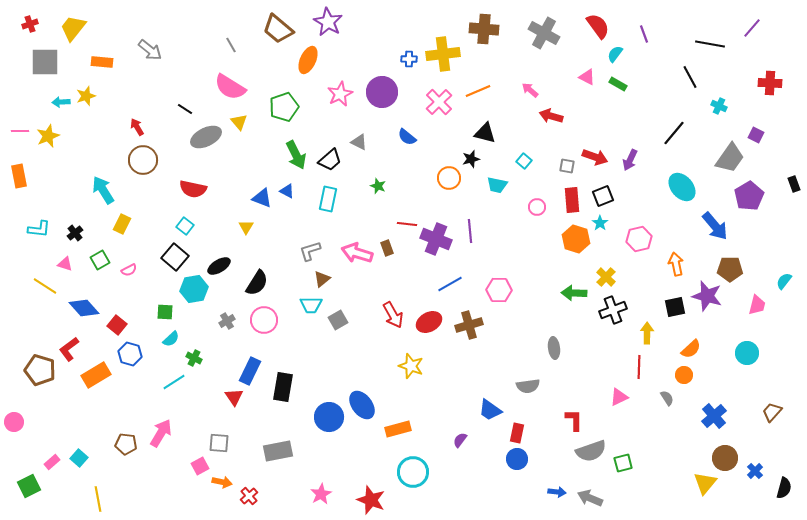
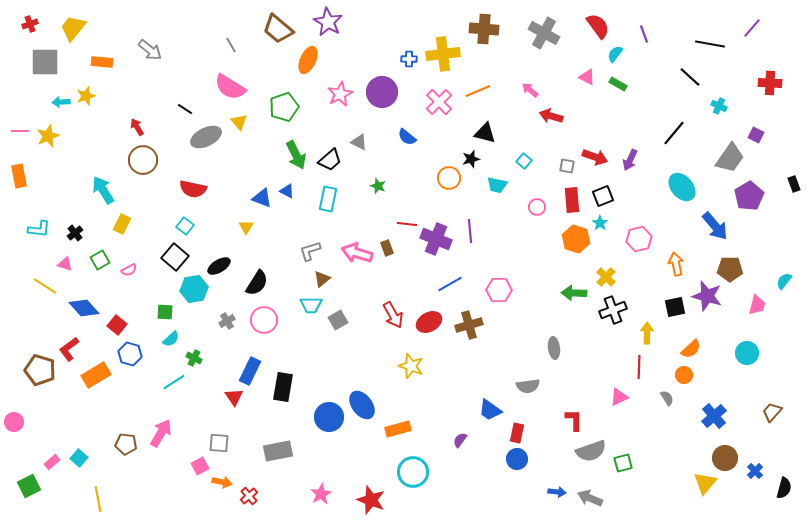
black line at (690, 77): rotated 20 degrees counterclockwise
